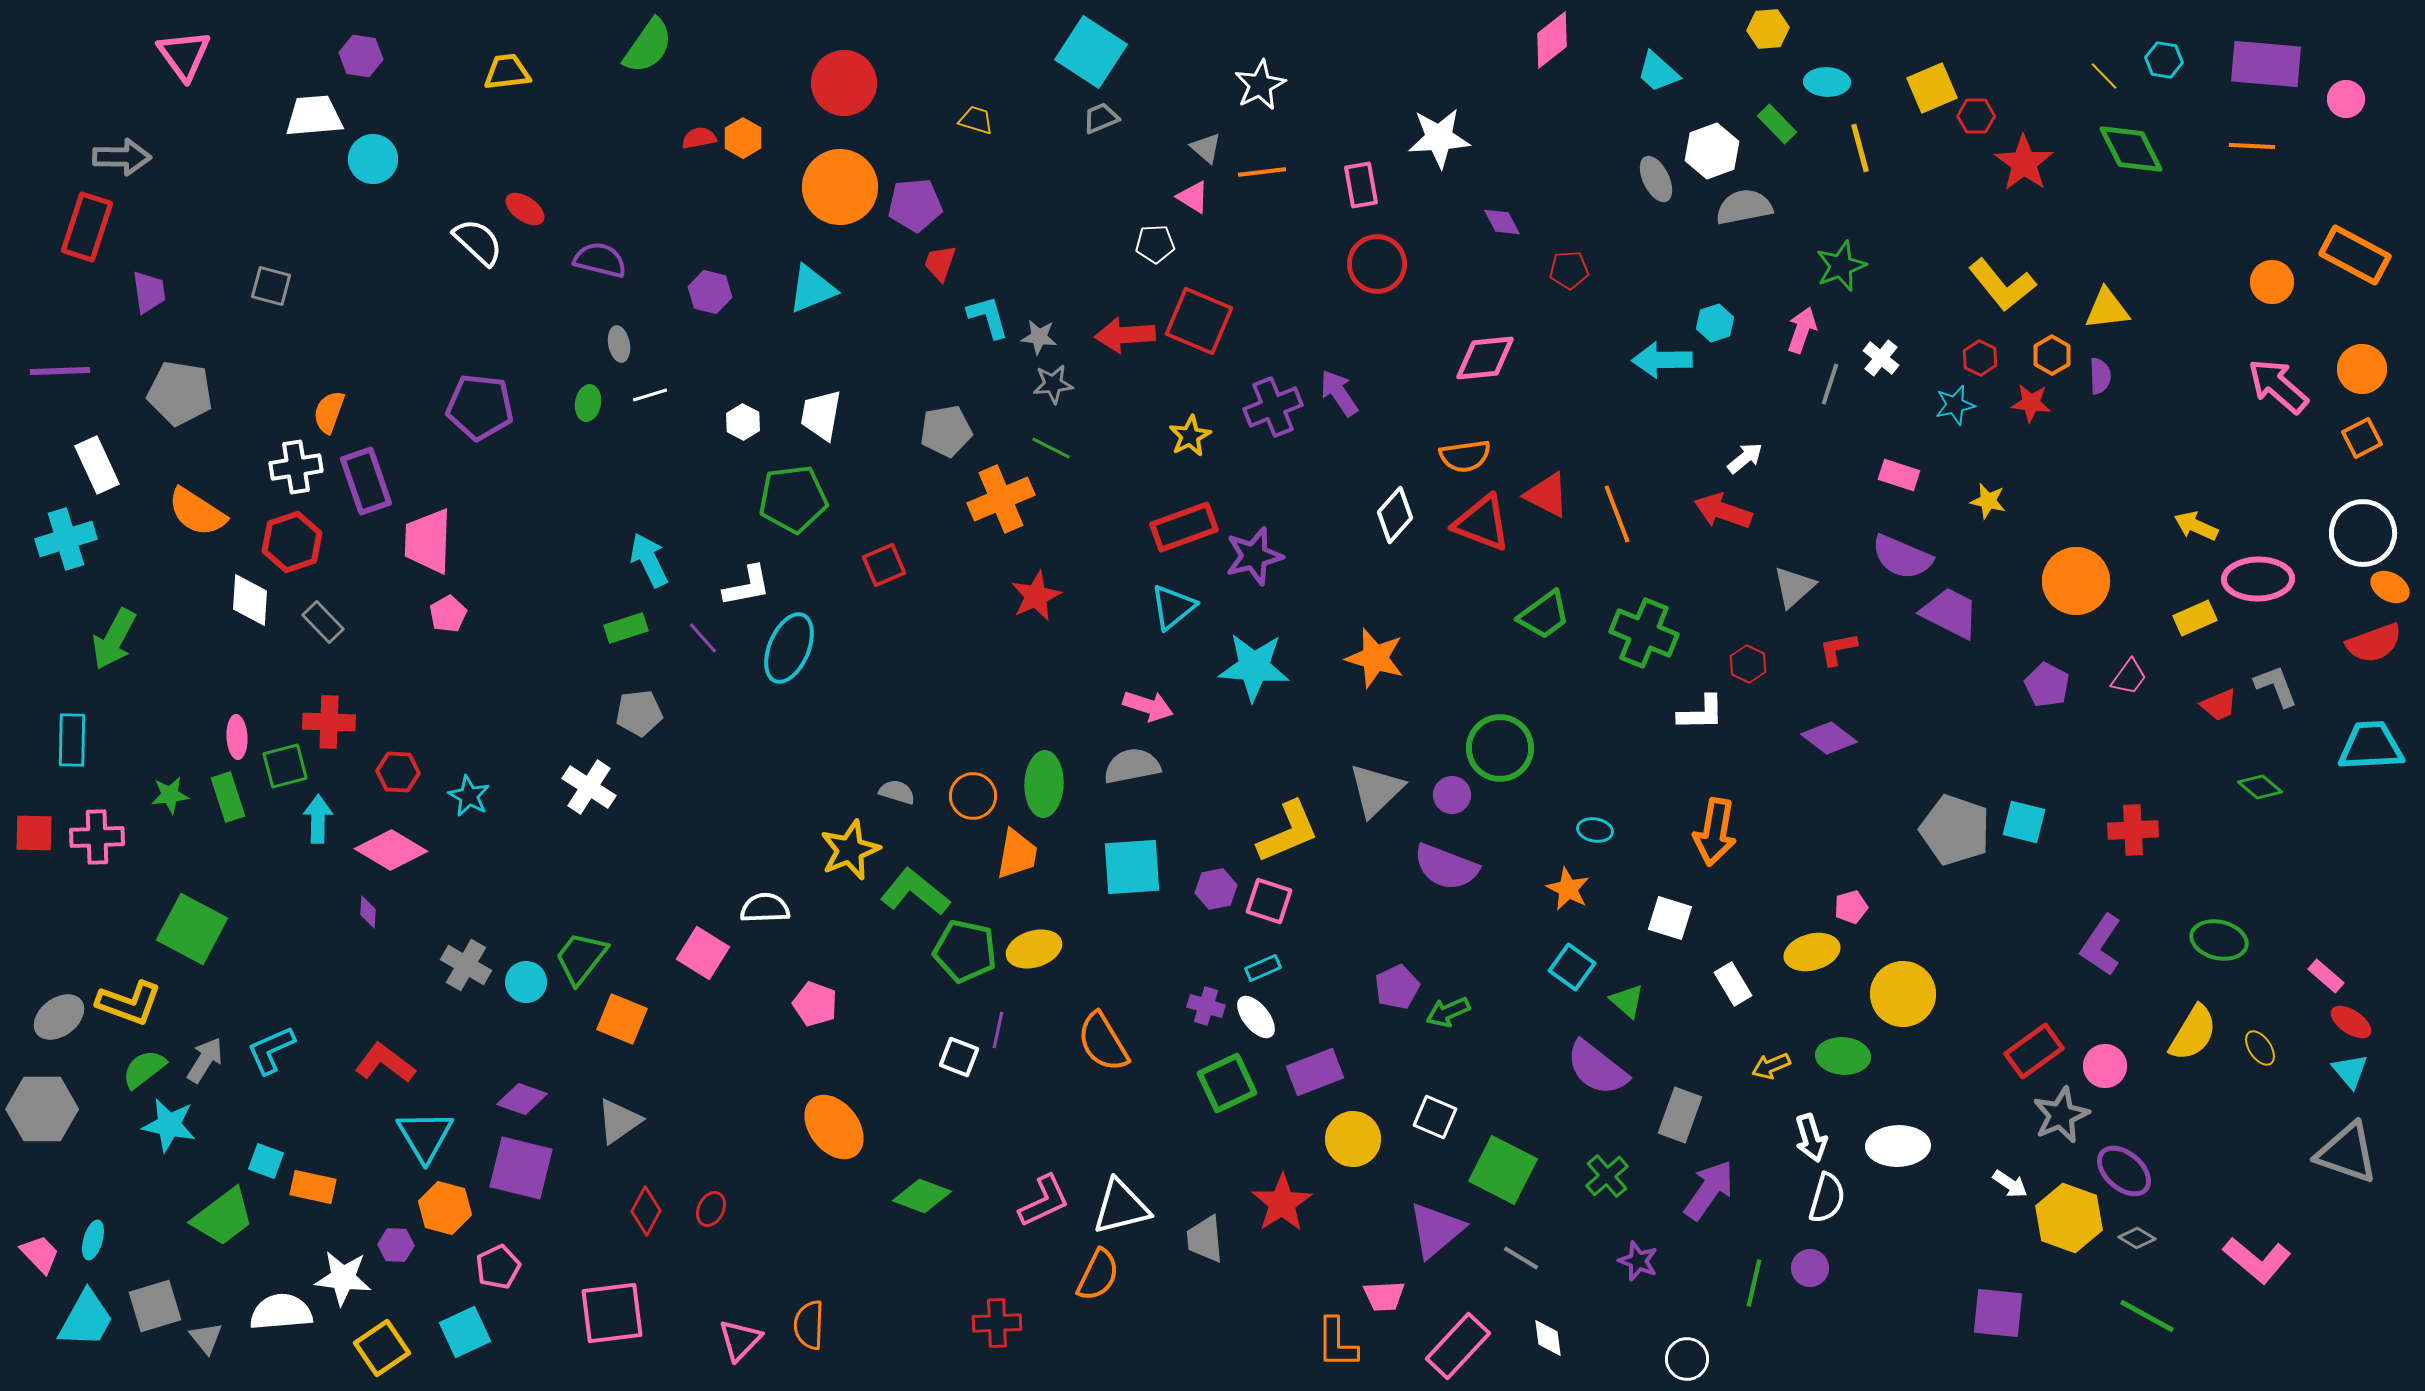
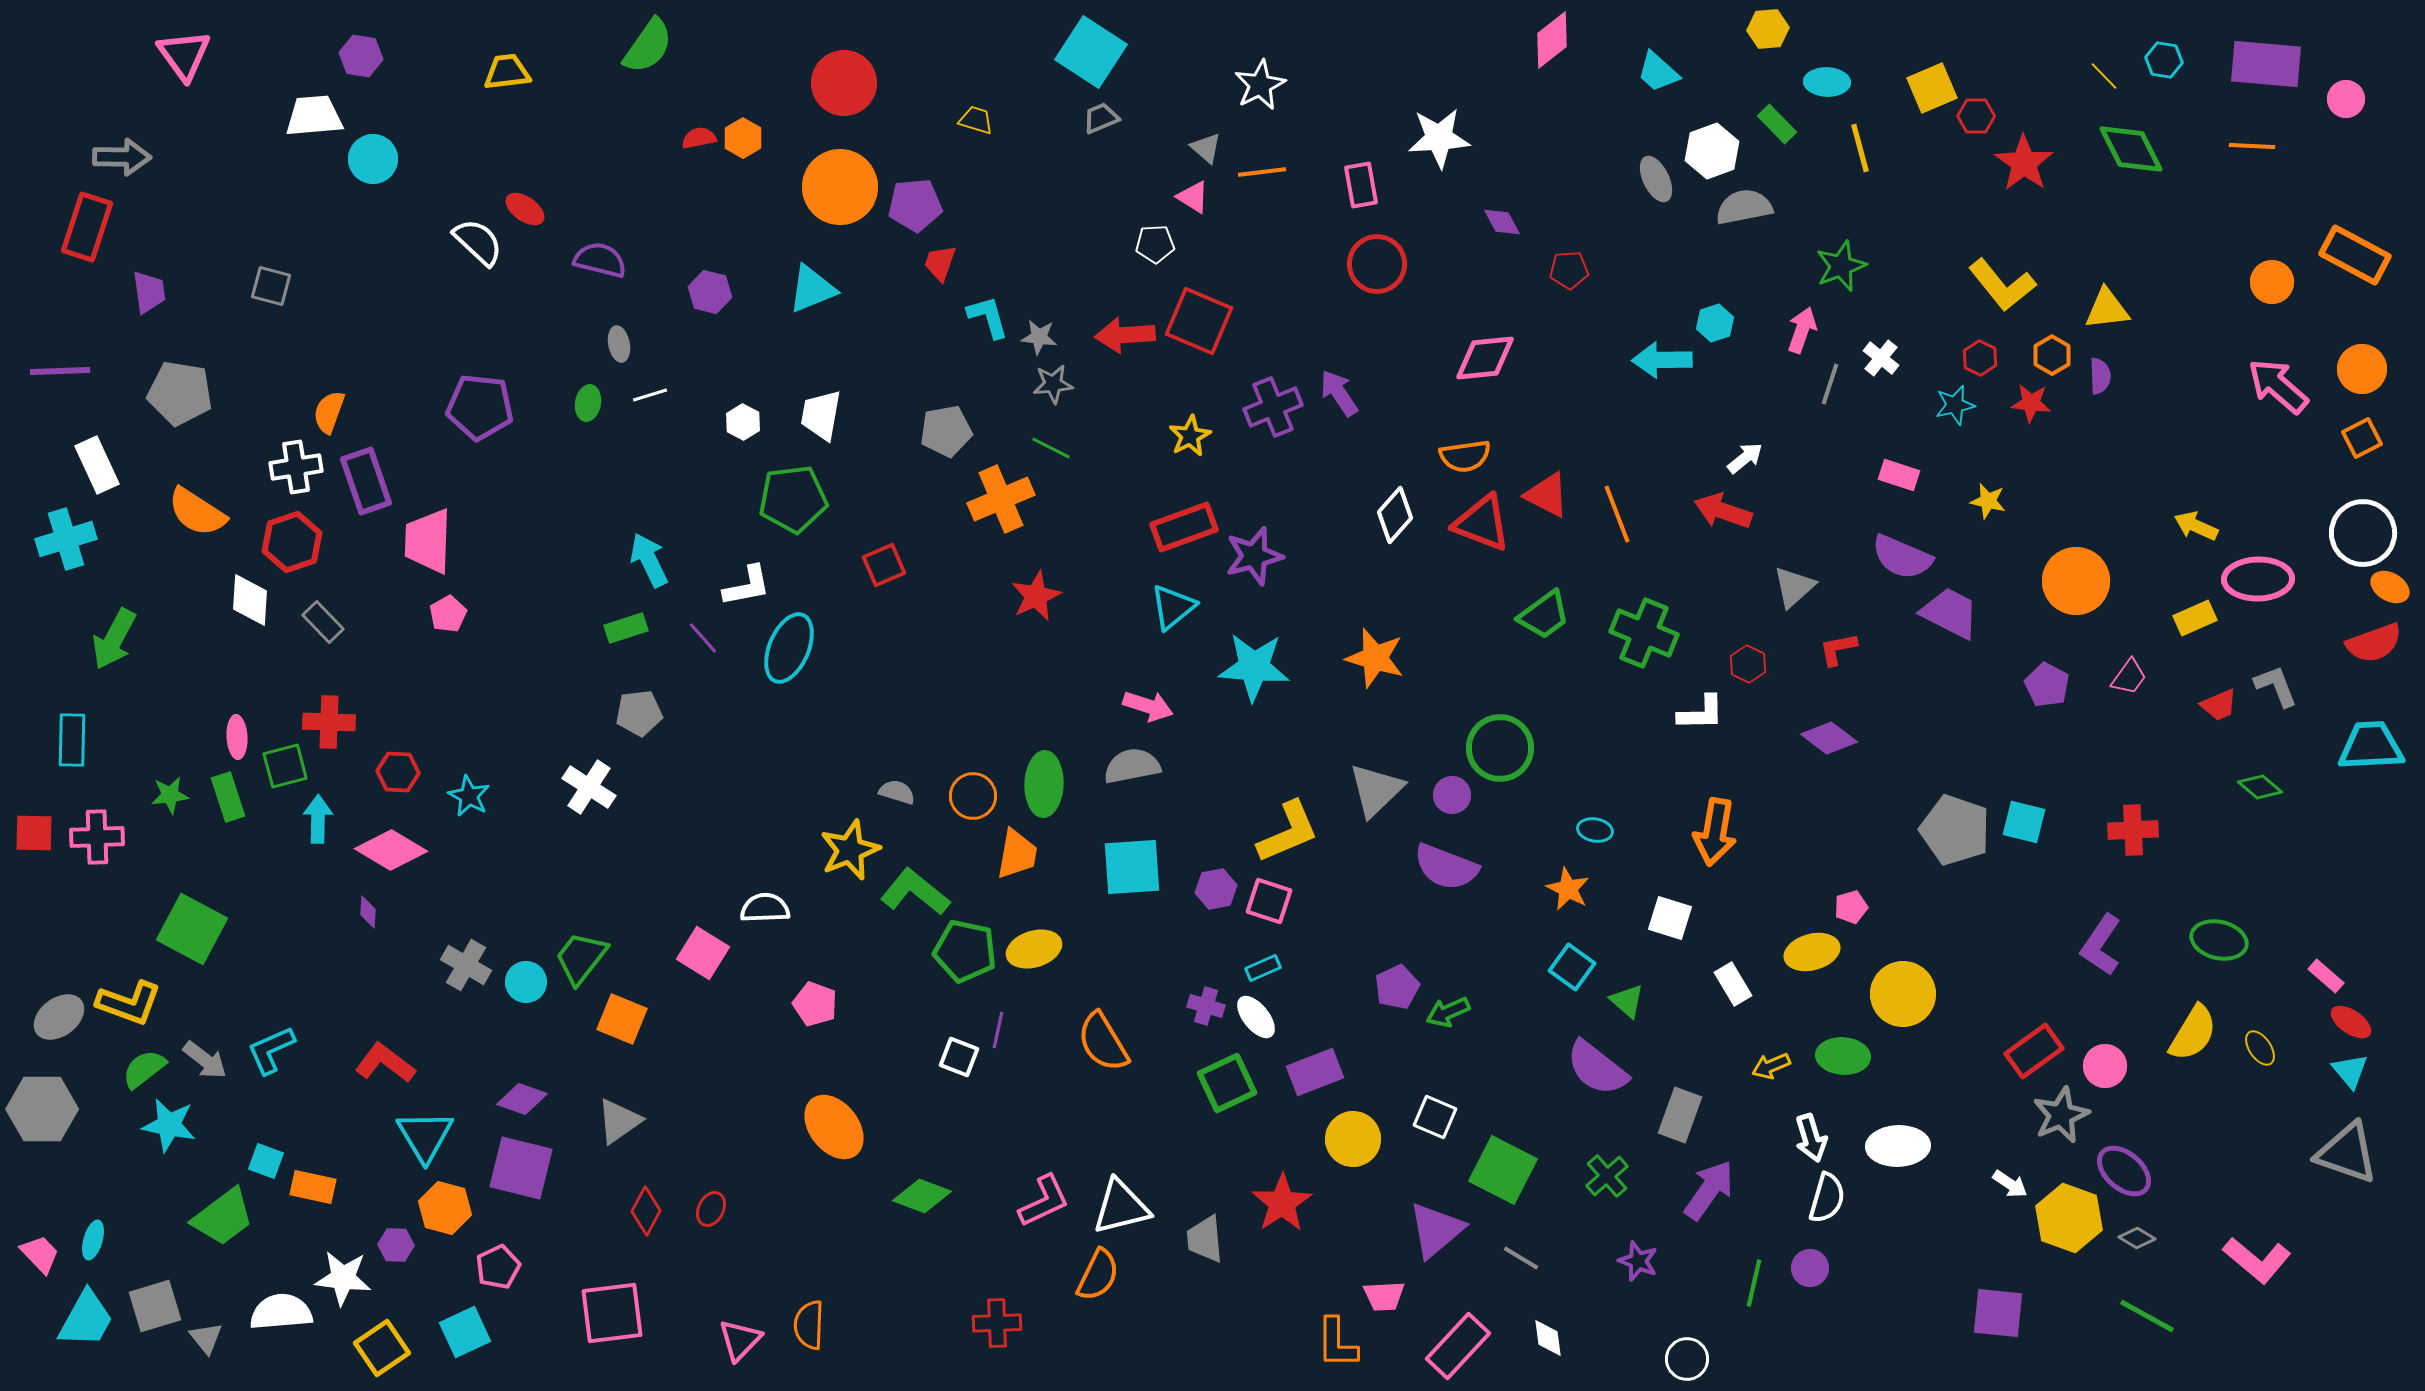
gray arrow at (205, 1060): rotated 96 degrees clockwise
